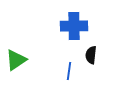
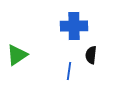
green triangle: moved 1 px right, 5 px up
